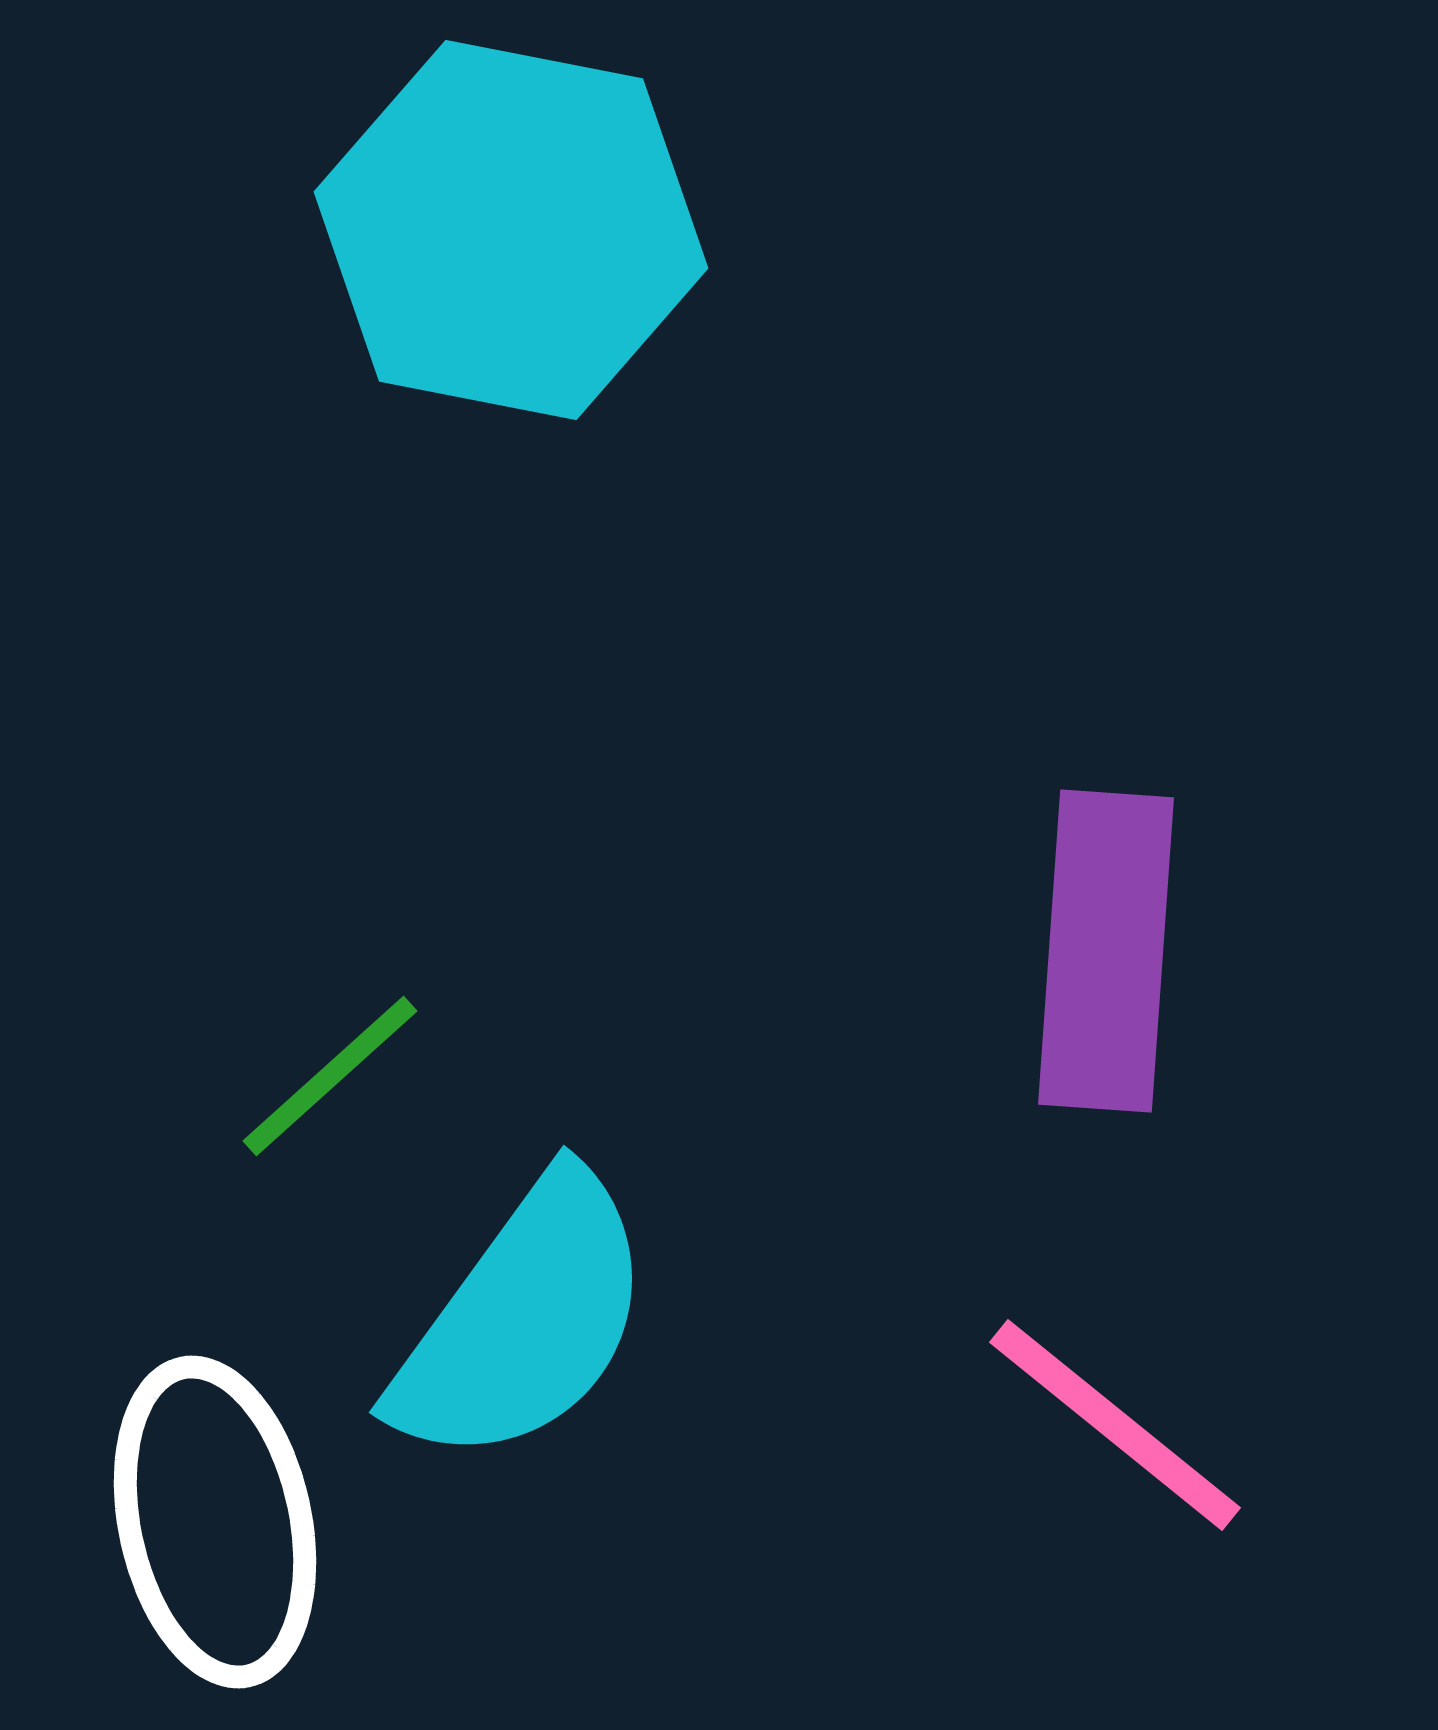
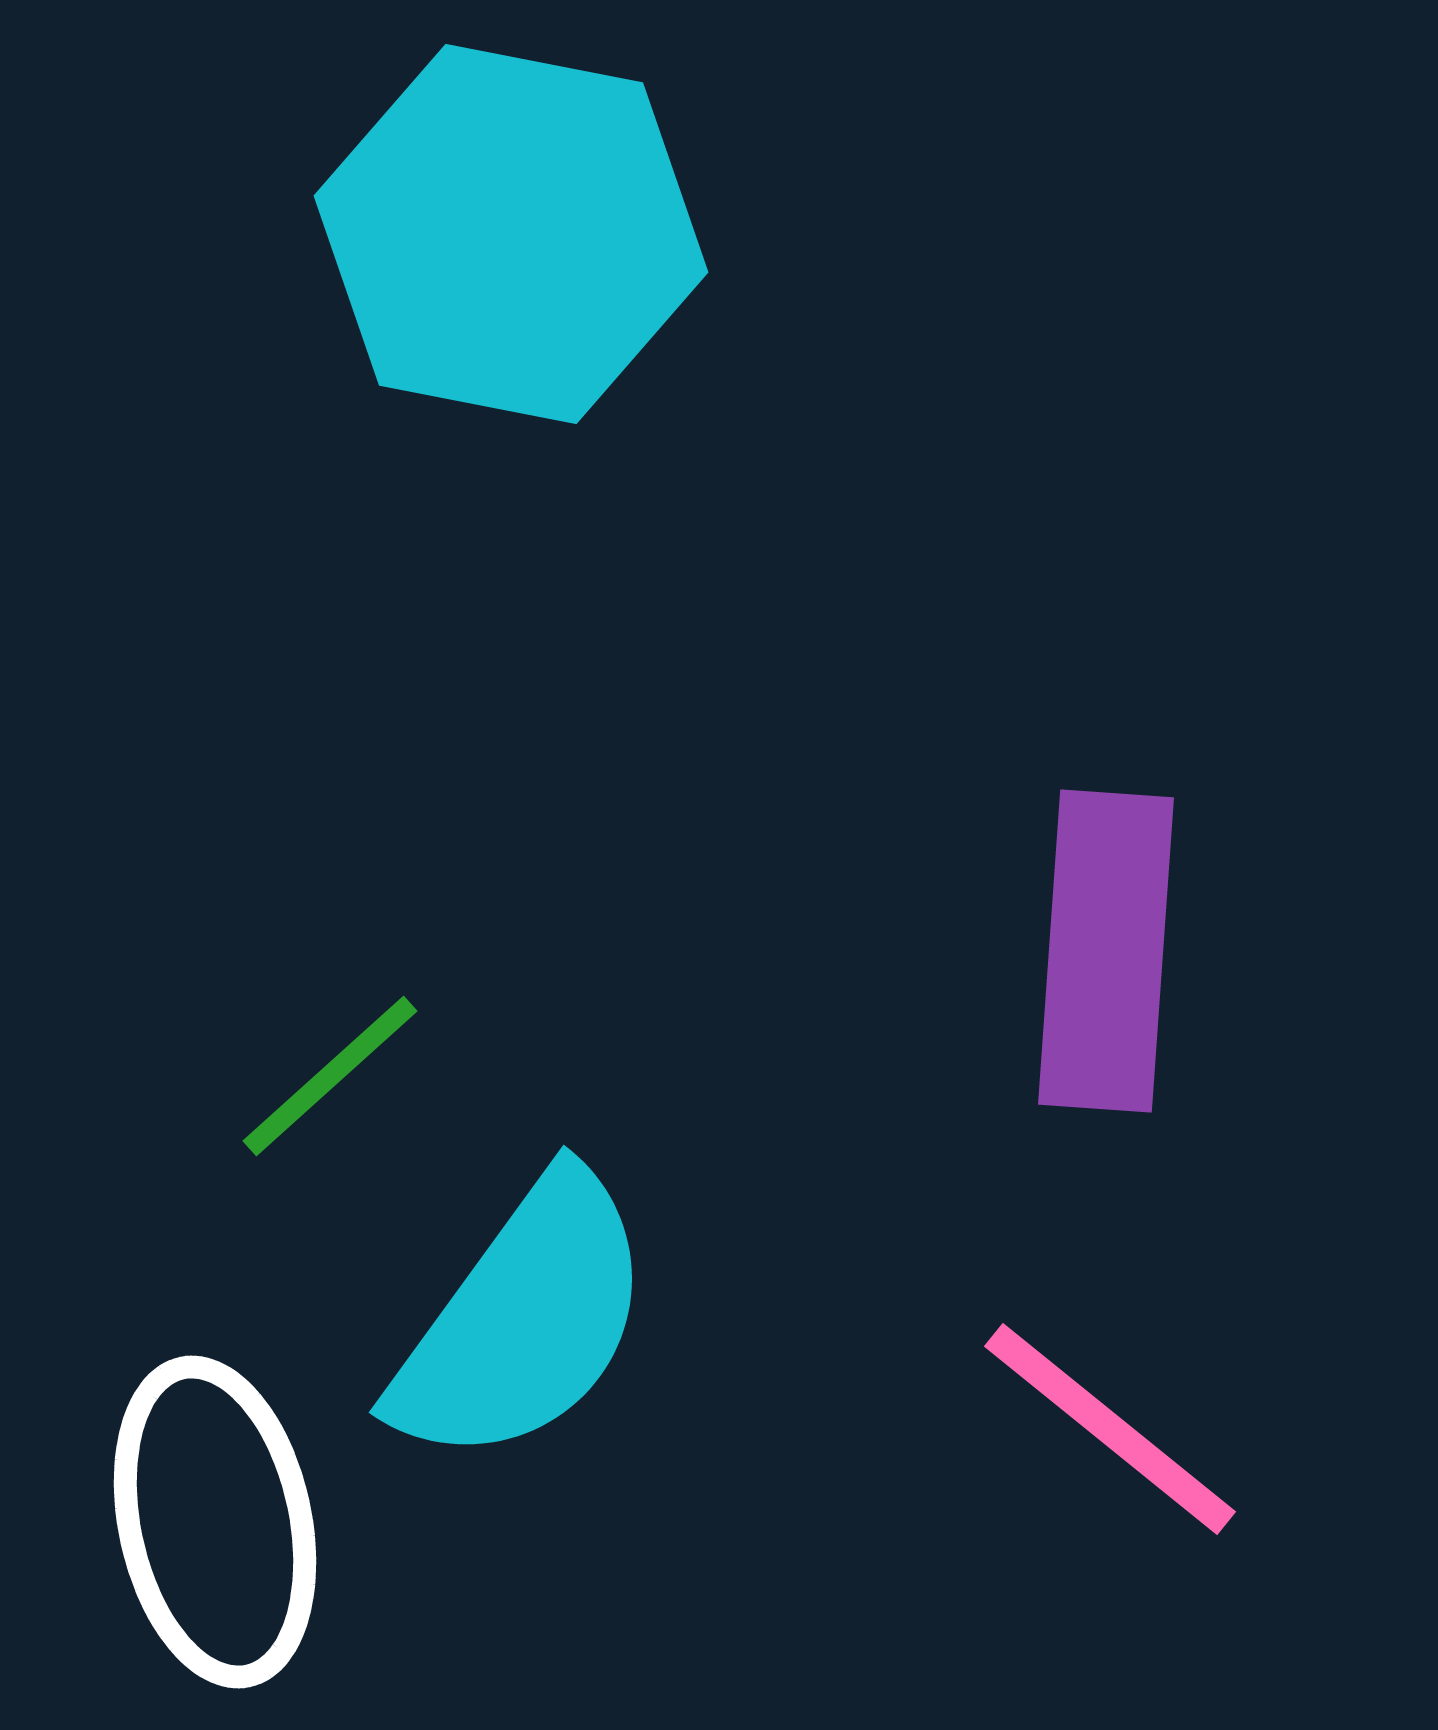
cyan hexagon: moved 4 px down
pink line: moved 5 px left, 4 px down
